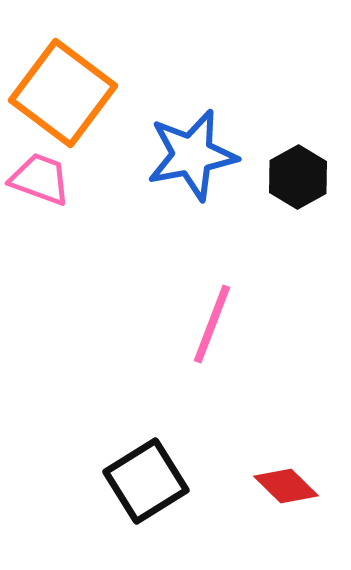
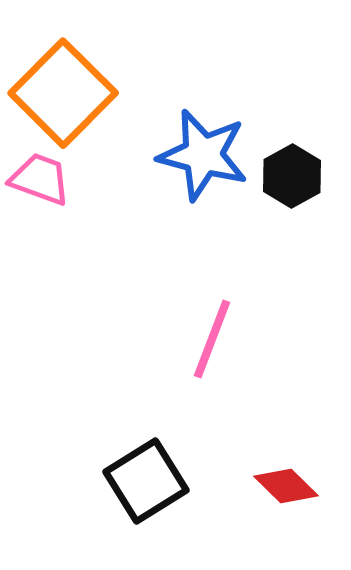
orange square: rotated 8 degrees clockwise
blue star: moved 11 px right; rotated 26 degrees clockwise
black hexagon: moved 6 px left, 1 px up
pink line: moved 15 px down
